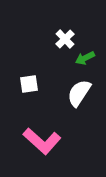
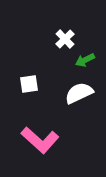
green arrow: moved 2 px down
white semicircle: rotated 32 degrees clockwise
pink L-shape: moved 2 px left, 1 px up
